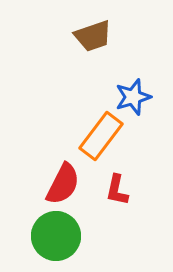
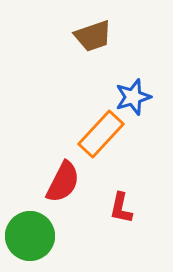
orange rectangle: moved 2 px up; rotated 6 degrees clockwise
red semicircle: moved 2 px up
red L-shape: moved 4 px right, 18 px down
green circle: moved 26 px left
